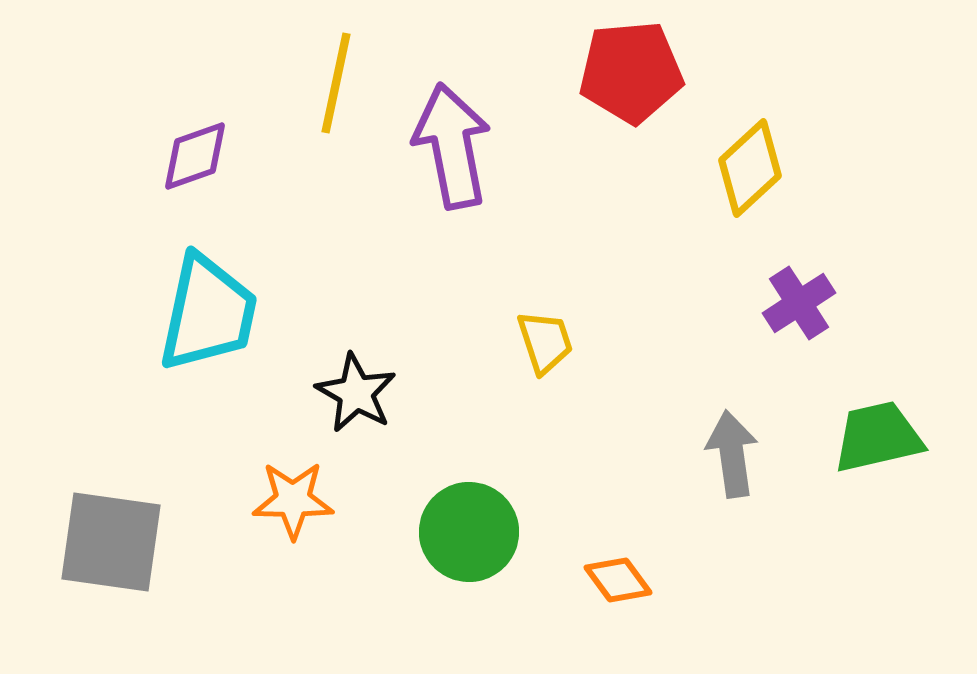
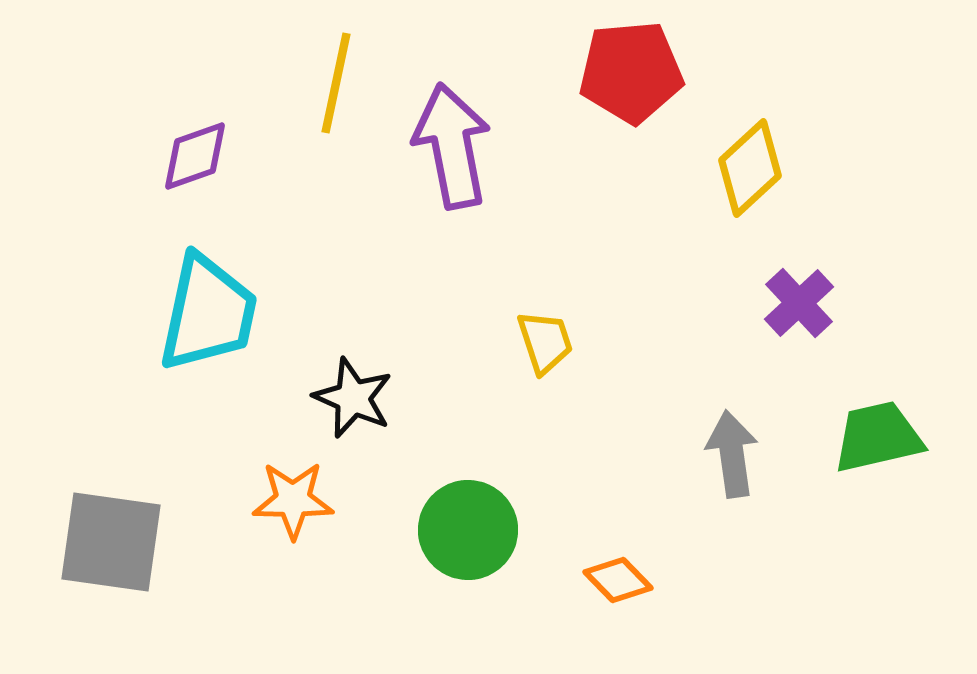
purple cross: rotated 10 degrees counterclockwise
black star: moved 3 px left, 5 px down; rotated 6 degrees counterclockwise
green circle: moved 1 px left, 2 px up
orange diamond: rotated 8 degrees counterclockwise
